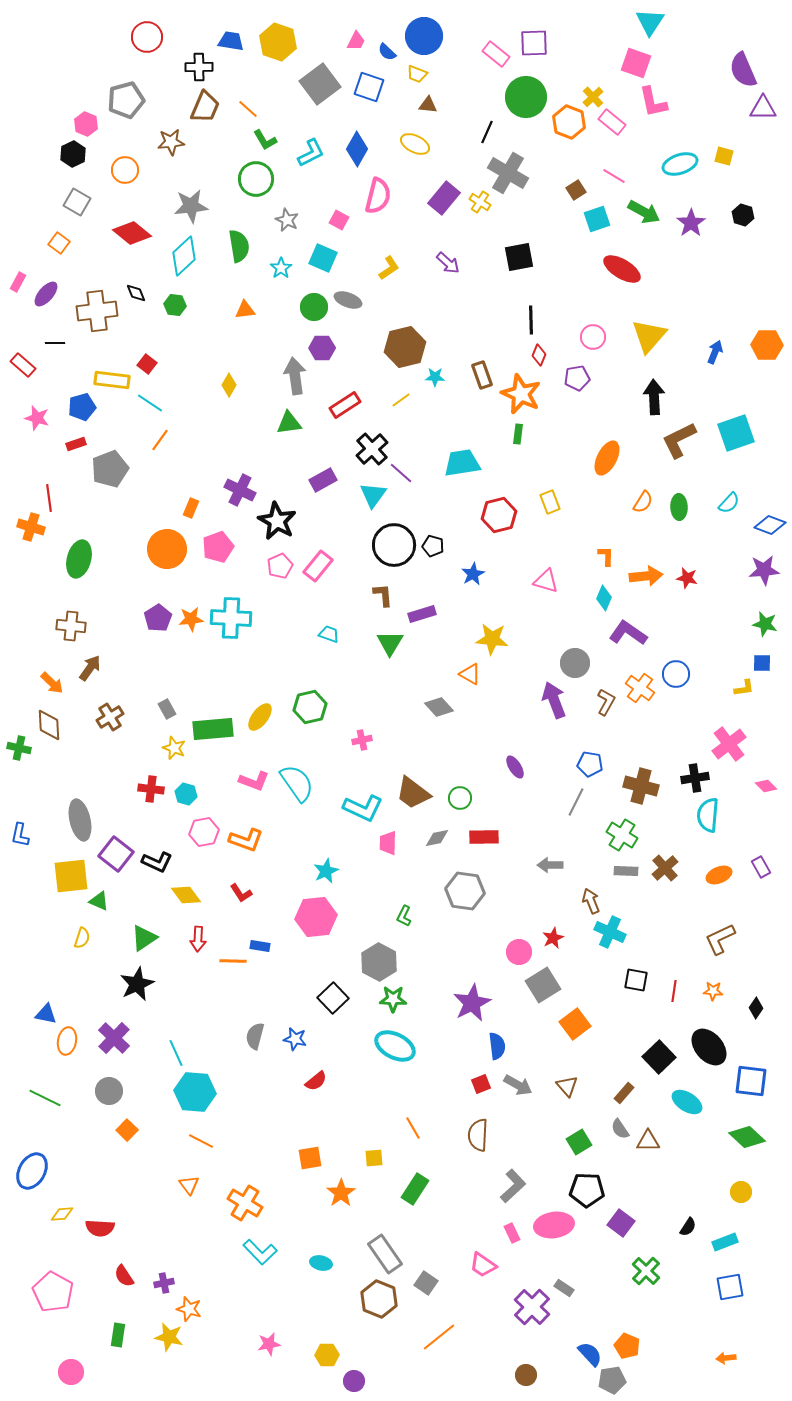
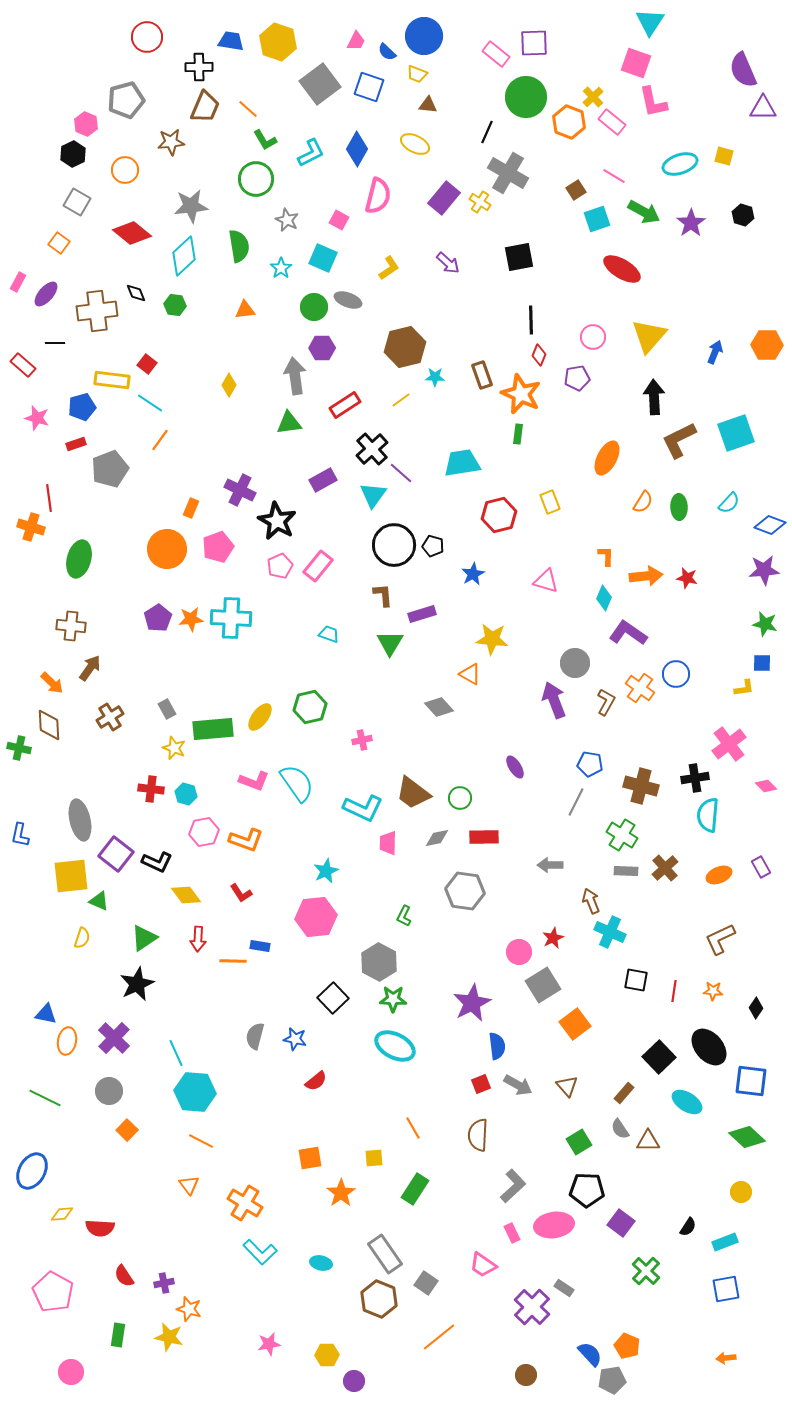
blue square at (730, 1287): moved 4 px left, 2 px down
